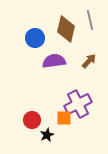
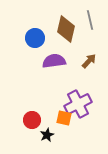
orange square: rotated 14 degrees clockwise
